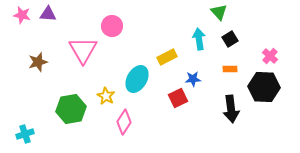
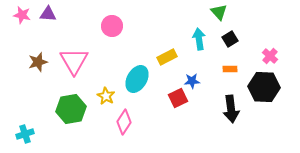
pink triangle: moved 9 px left, 11 px down
blue star: moved 1 px left, 2 px down
